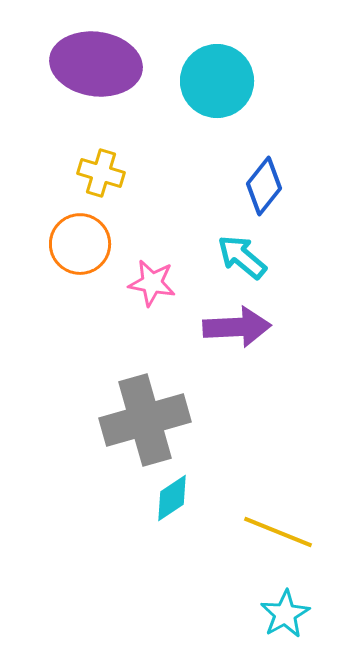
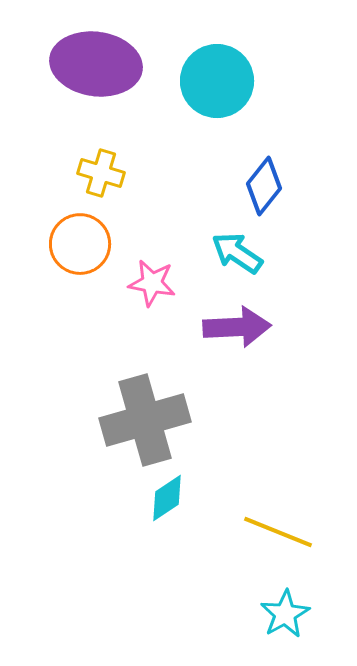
cyan arrow: moved 5 px left, 4 px up; rotated 6 degrees counterclockwise
cyan diamond: moved 5 px left
